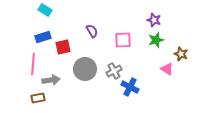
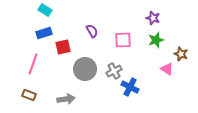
purple star: moved 1 px left, 2 px up
blue rectangle: moved 1 px right, 4 px up
pink line: rotated 15 degrees clockwise
gray arrow: moved 15 px right, 19 px down
brown rectangle: moved 9 px left, 3 px up; rotated 32 degrees clockwise
